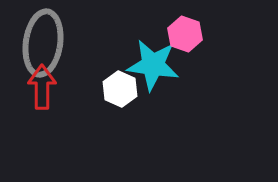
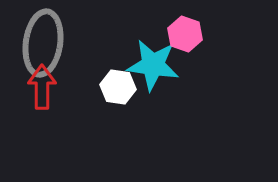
white hexagon: moved 2 px left, 2 px up; rotated 16 degrees counterclockwise
